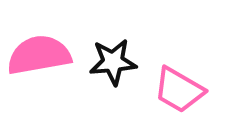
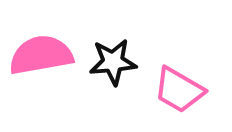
pink semicircle: moved 2 px right
